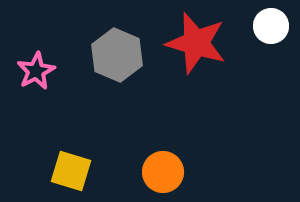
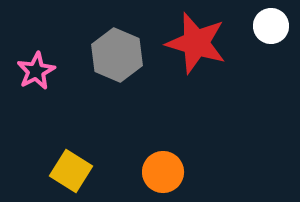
yellow square: rotated 15 degrees clockwise
